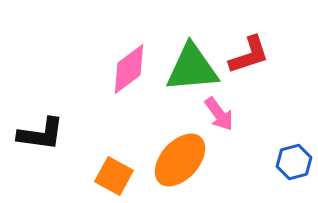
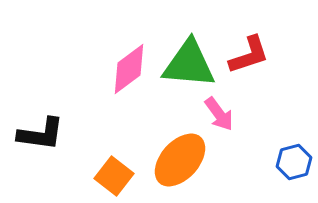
green triangle: moved 3 px left, 4 px up; rotated 10 degrees clockwise
orange square: rotated 9 degrees clockwise
